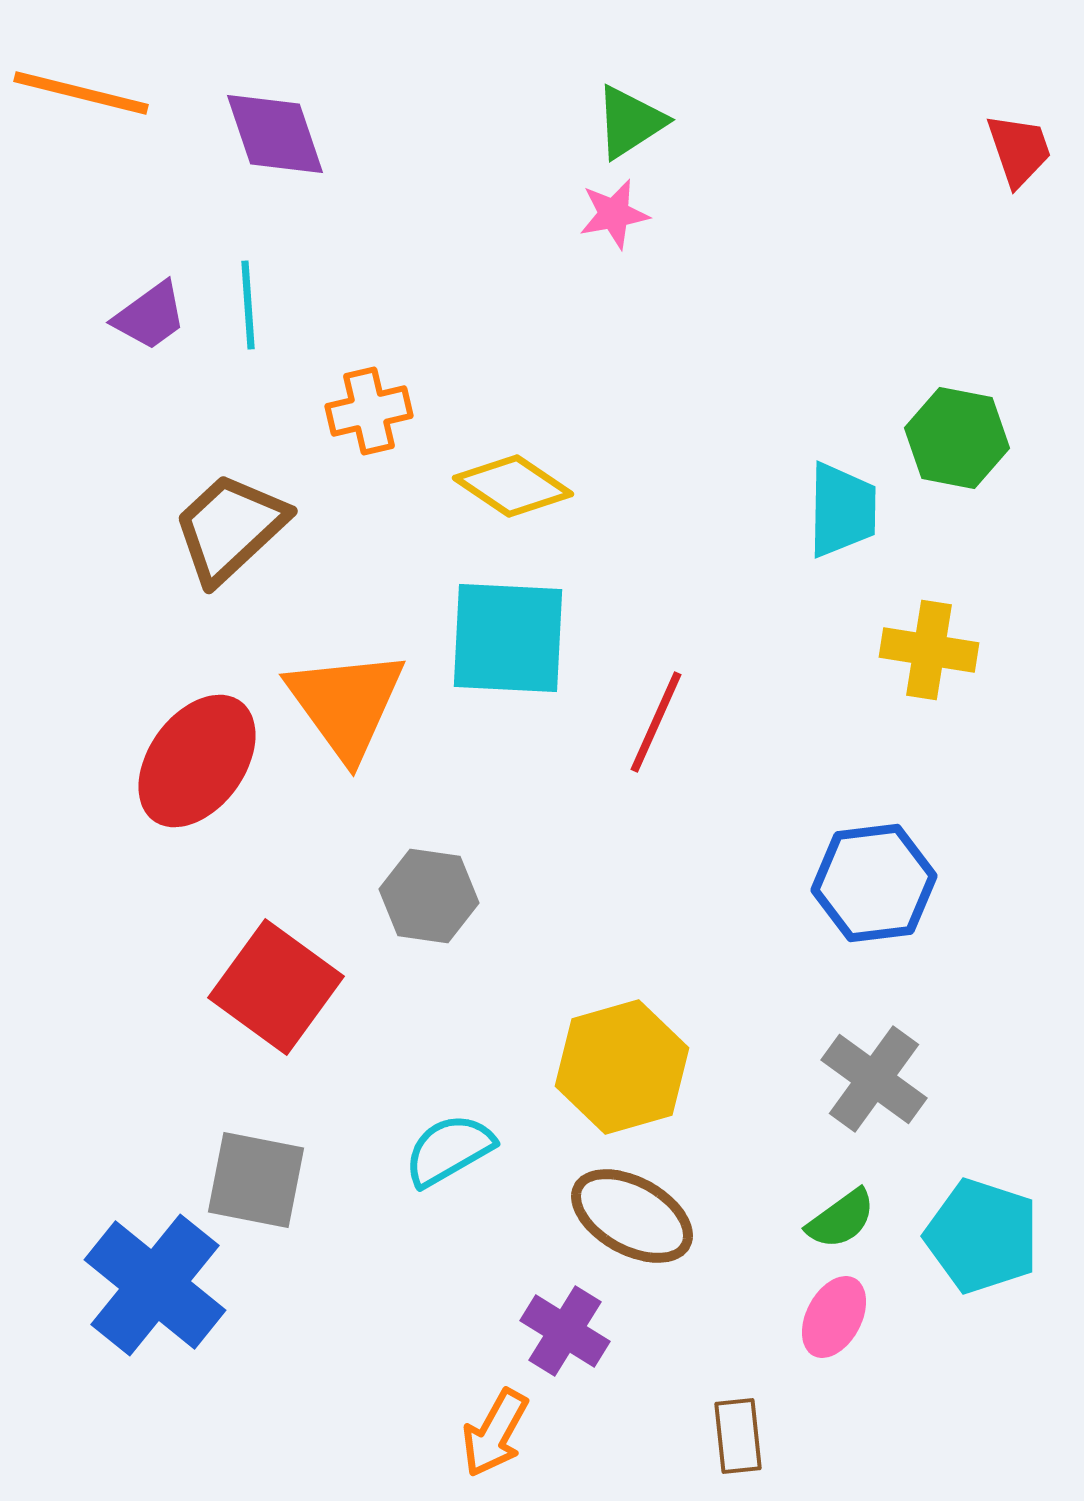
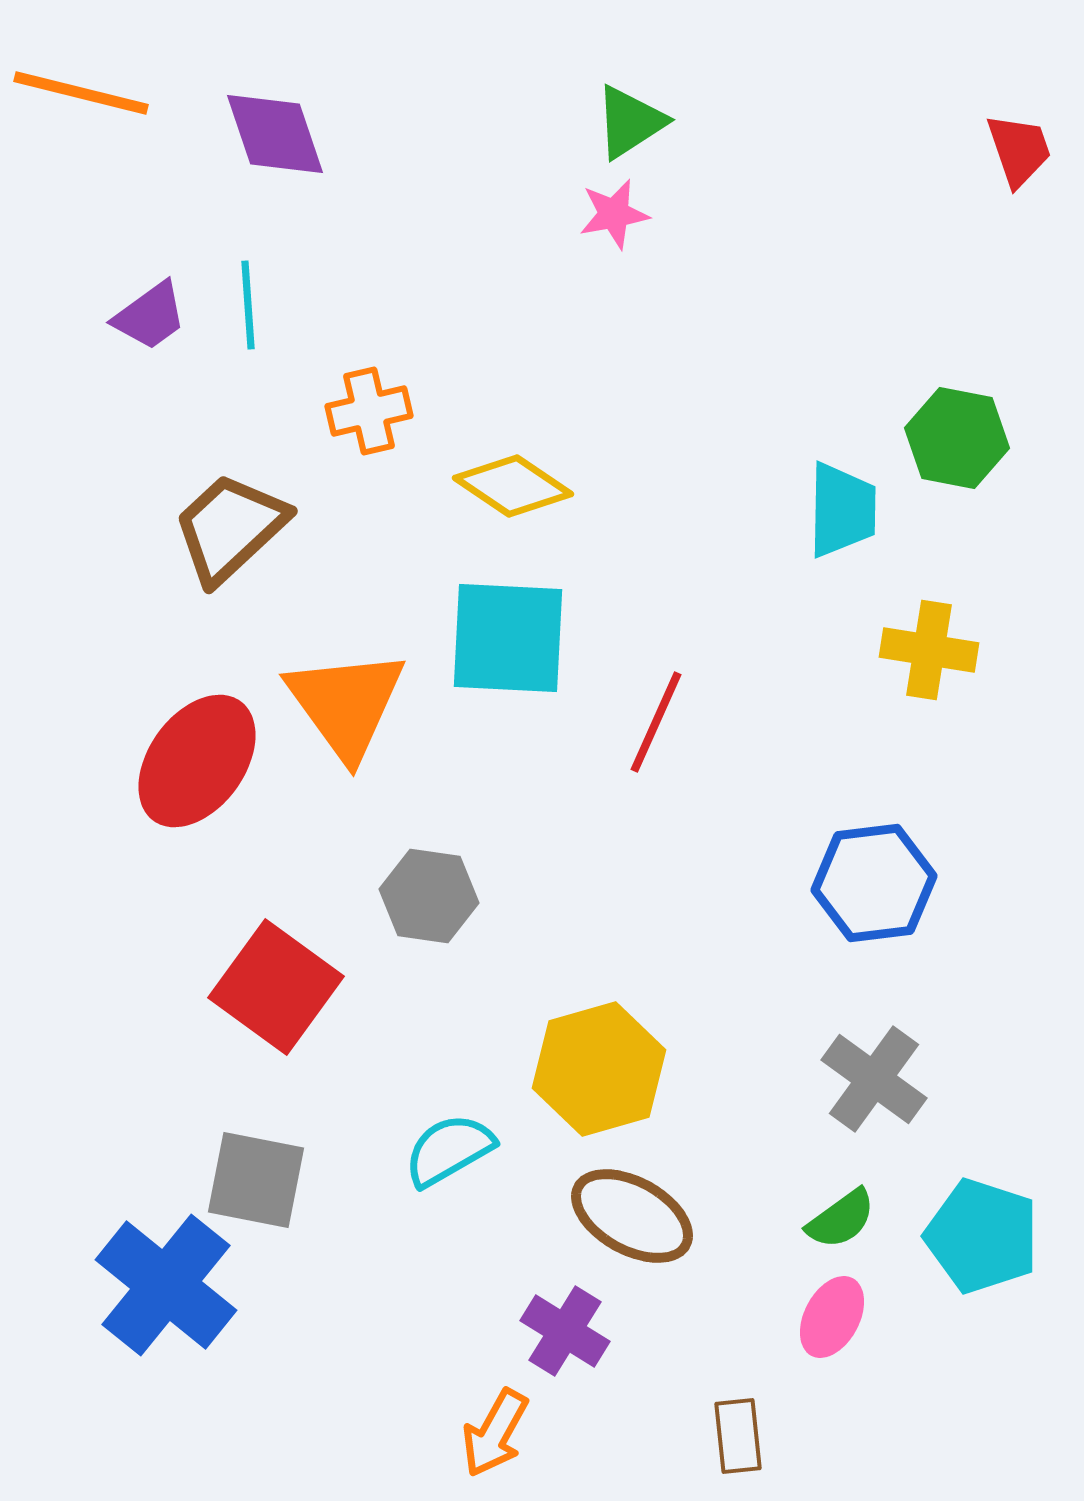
yellow hexagon: moved 23 px left, 2 px down
blue cross: moved 11 px right
pink ellipse: moved 2 px left
